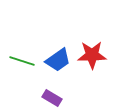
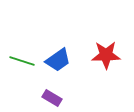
red star: moved 14 px right
